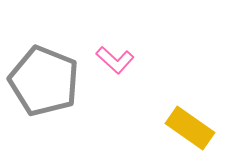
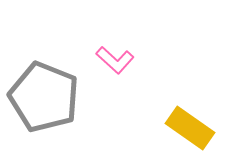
gray pentagon: moved 16 px down
